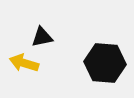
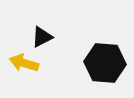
black triangle: rotated 15 degrees counterclockwise
